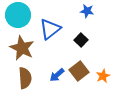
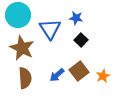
blue star: moved 11 px left, 7 px down
blue triangle: rotated 25 degrees counterclockwise
